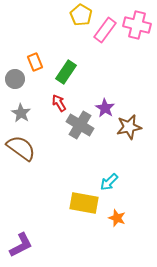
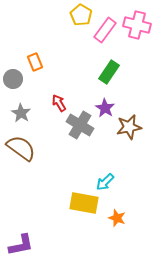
green rectangle: moved 43 px right
gray circle: moved 2 px left
cyan arrow: moved 4 px left
purple L-shape: rotated 16 degrees clockwise
